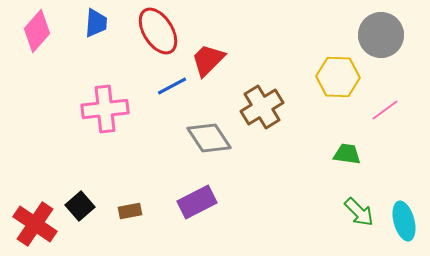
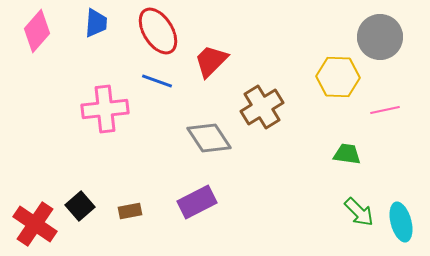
gray circle: moved 1 px left, 2 px down
red trapezoid: moved 3 px right, 1 px down
blue line: moved 15 px left, 5 px up; rotated 48 degrees clockwise
pink line: rotated 24 degrees clockwise
cyan ellipse: moved 3 px left, 1 px down
